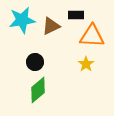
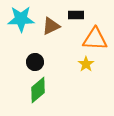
cyan star: moved 1 px left, 1 px up; rotated 8 degrees clockwise
orange triangle: moved 3 px right, 3 px down
